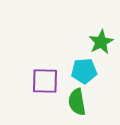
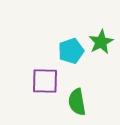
cyan pentagon: moved 13 px left, 20 px up; rotated 15 degrees counterclockwise
